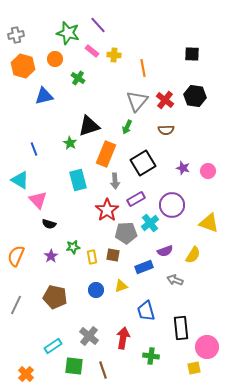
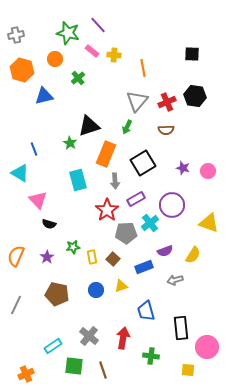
orange hexagon at (23, 66): moved 1 px left, 4 px down
green cross at (78, 78): rotated 16 degrees clockwise
red cross at (165, 100): moved 2 px right, 2 px down; rotated 30 degrees clockwise
cyan triangle at (20, 180): moved 7 px up
brown square at (113, 255): moved 4 px down; rotated 32 degrees clockwise
purple star at (51, 256): moved 4 px left, 1 px down
gray arrow at (175, 280): rotated 35 degrees counterclockwise
brown pentagon at (55, 297): moved 2 px right, 3 px up
yellow square at (194, 368): moved 6 px left, 2 px down; rotated 16 degrees clockwise
orange cross at (26, 374): rotated 21 degrees clockwise
